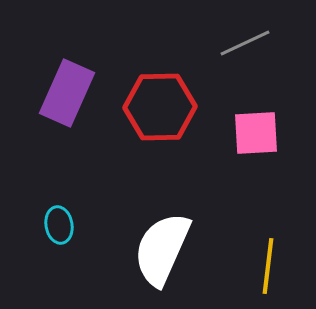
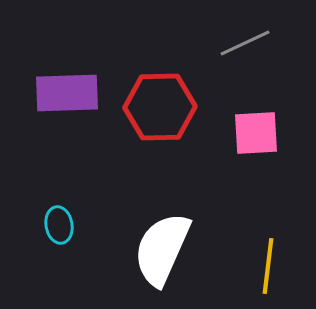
purple rectangle: rotated 64 degrees clockwise
